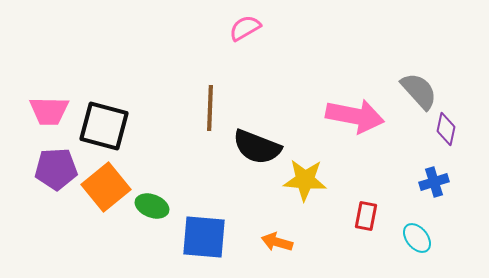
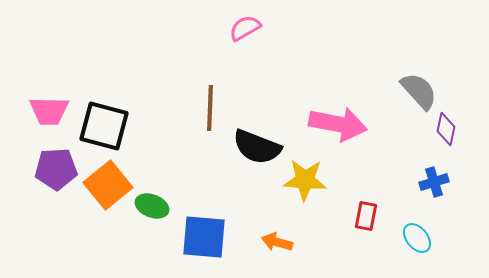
pink arrow: moved 17 px left, 8 px down
orange square: moved 2 px right, 2 px up
